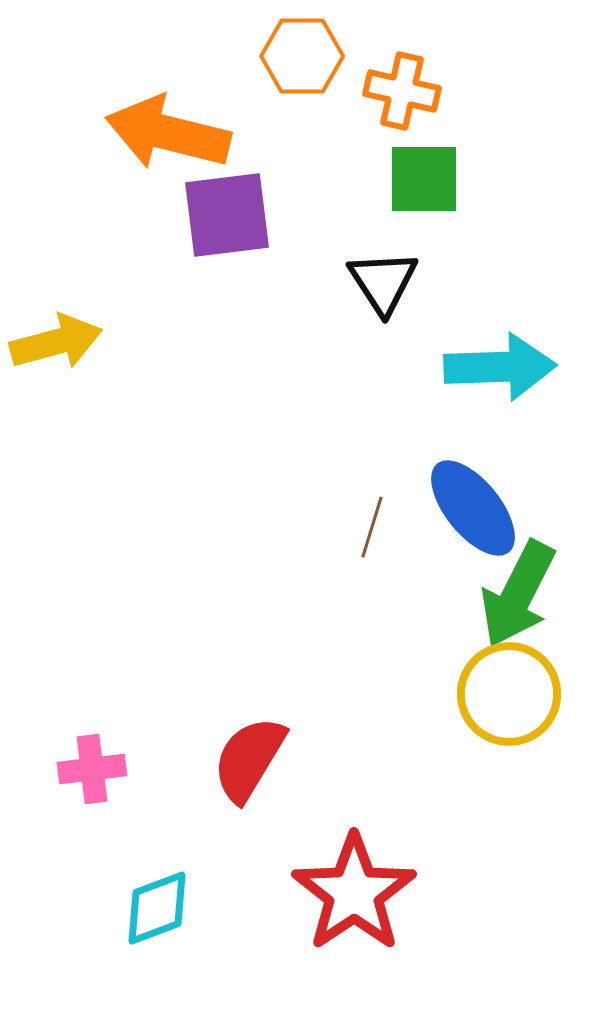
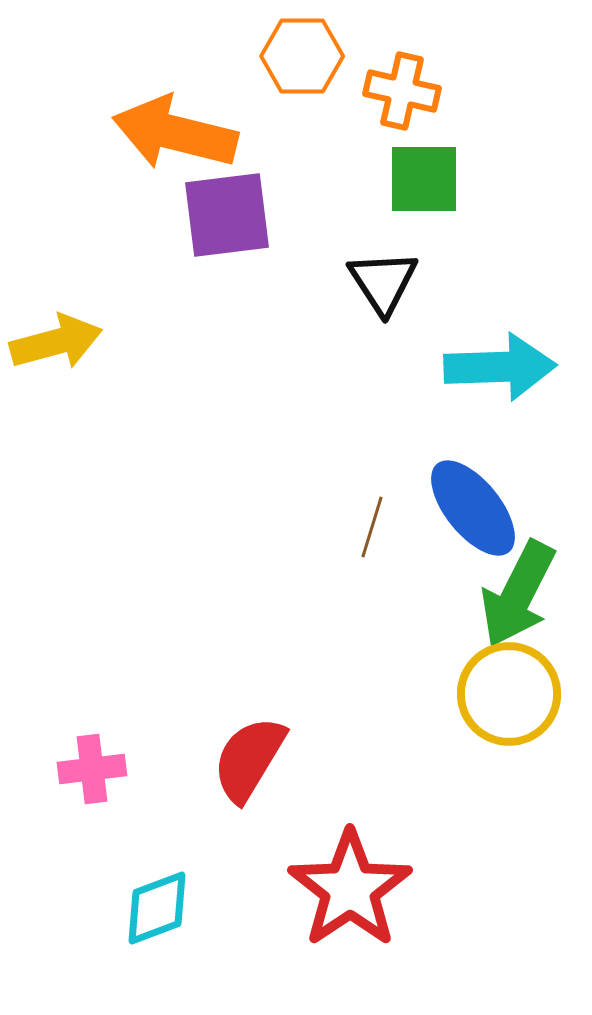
orange arrow: moved 7 px right
red star: moved 4 px left, 4 px up
